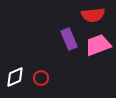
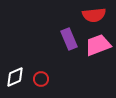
red semicircle: moved 1 px right
red circle: moved 1 px down
